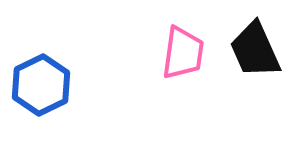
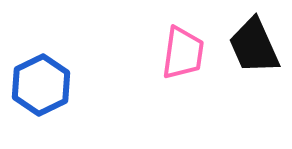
black trapezoid: moved 1 px left, 4 px up
